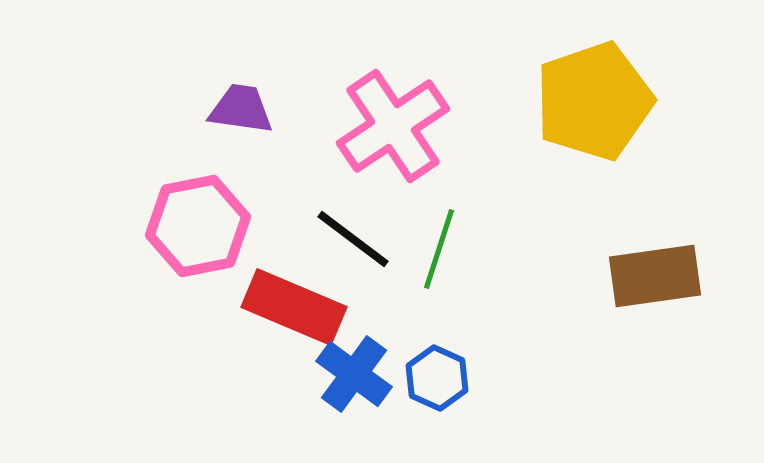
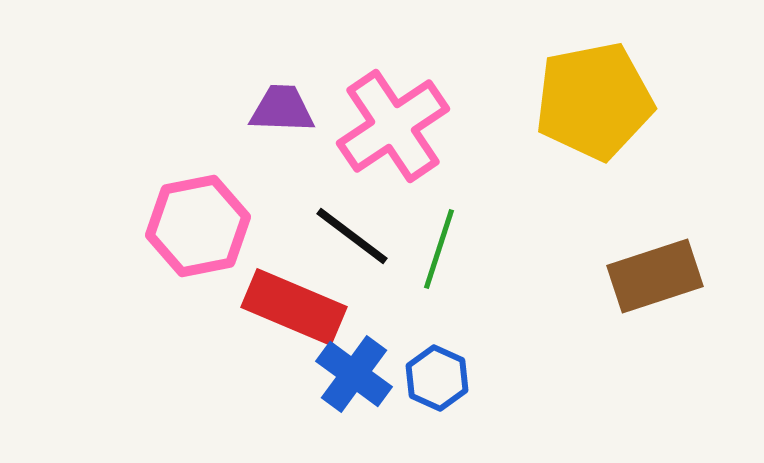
yellow pentagon: rotated 8 degrees clockwise
purple trapezoid: moved 41 px right; rotated 6 degrees counterclockwise
black line: moved 1 px left, 3 px up
brown rectangle: rotated 10 degrees counterclockwise
